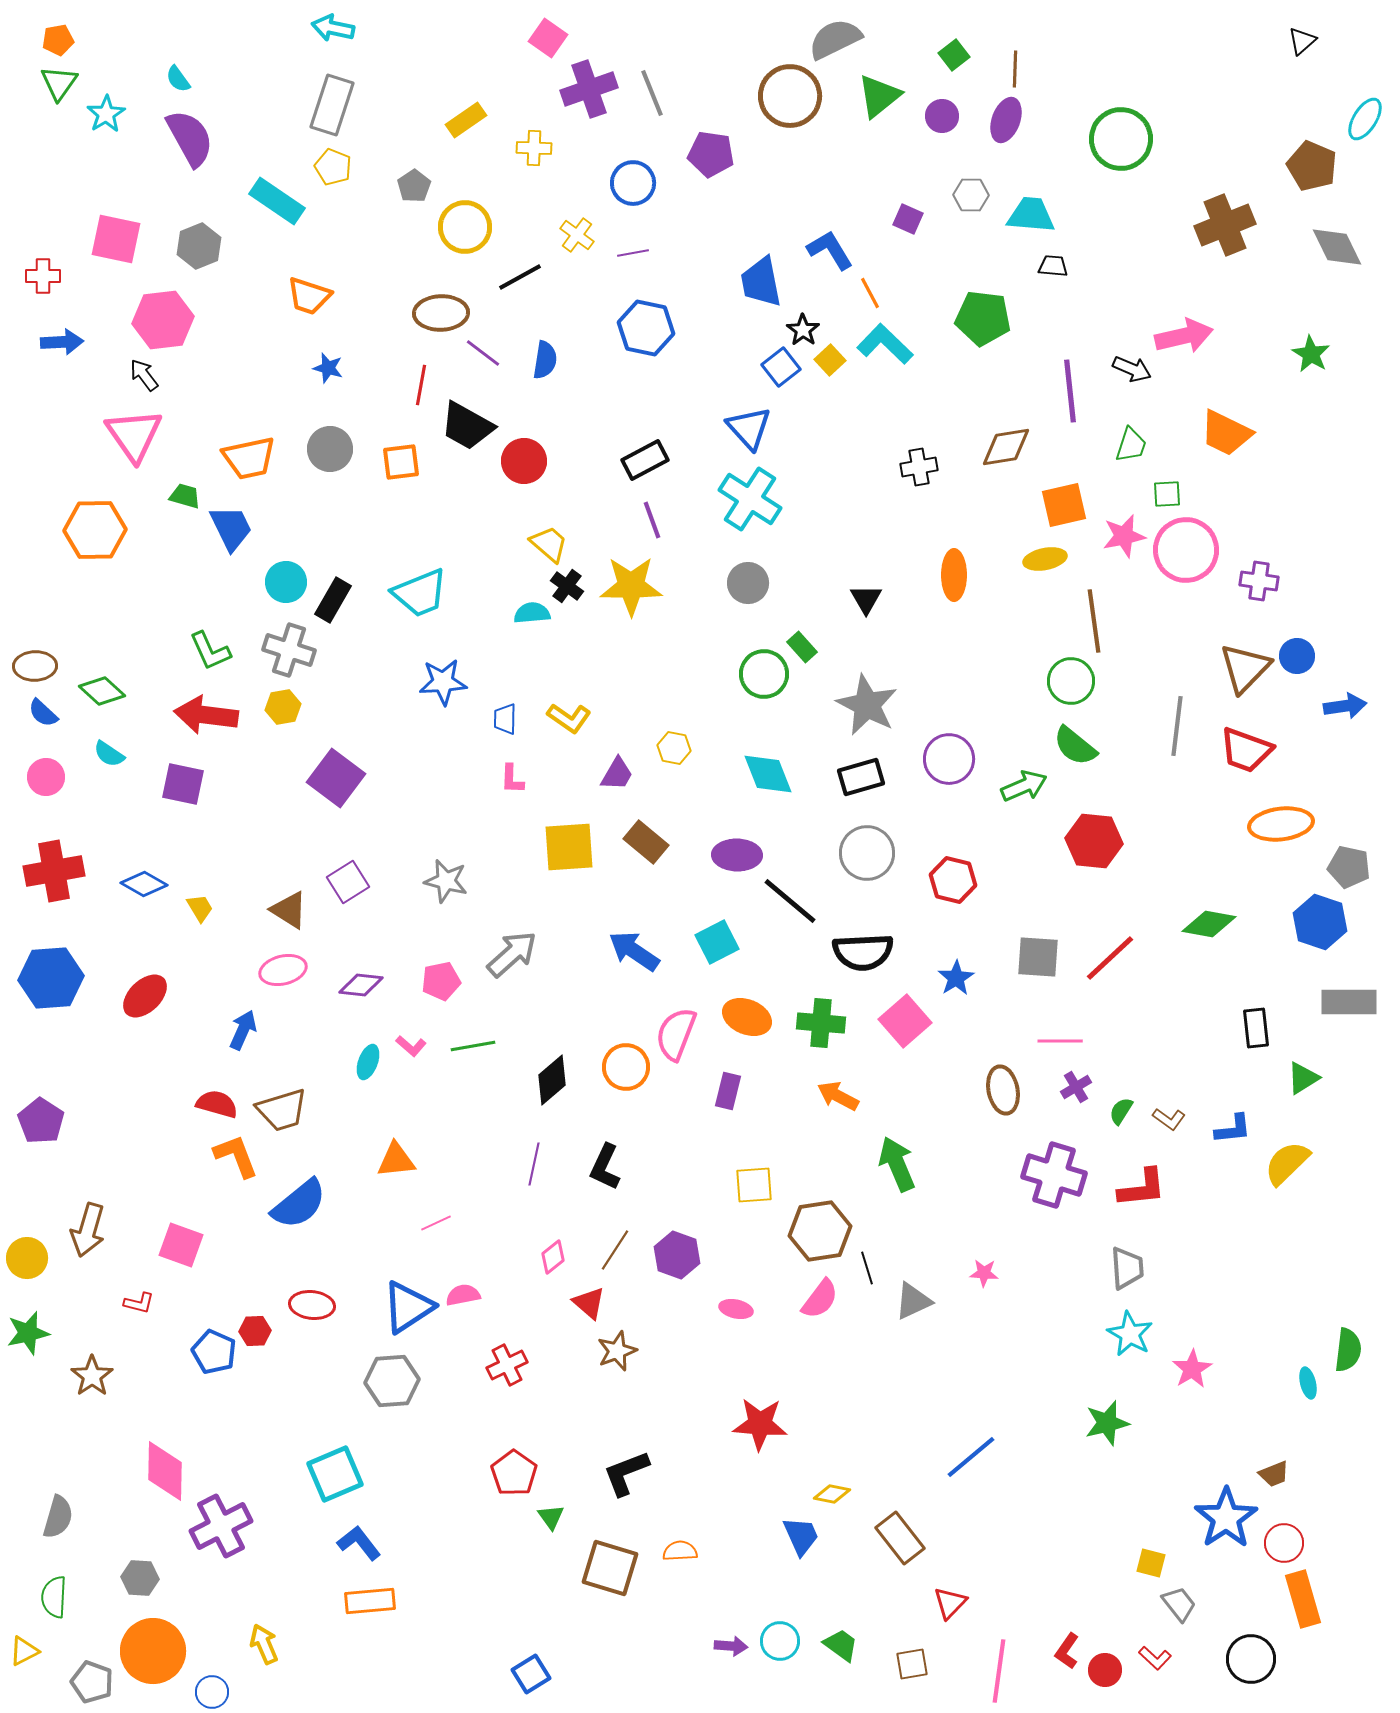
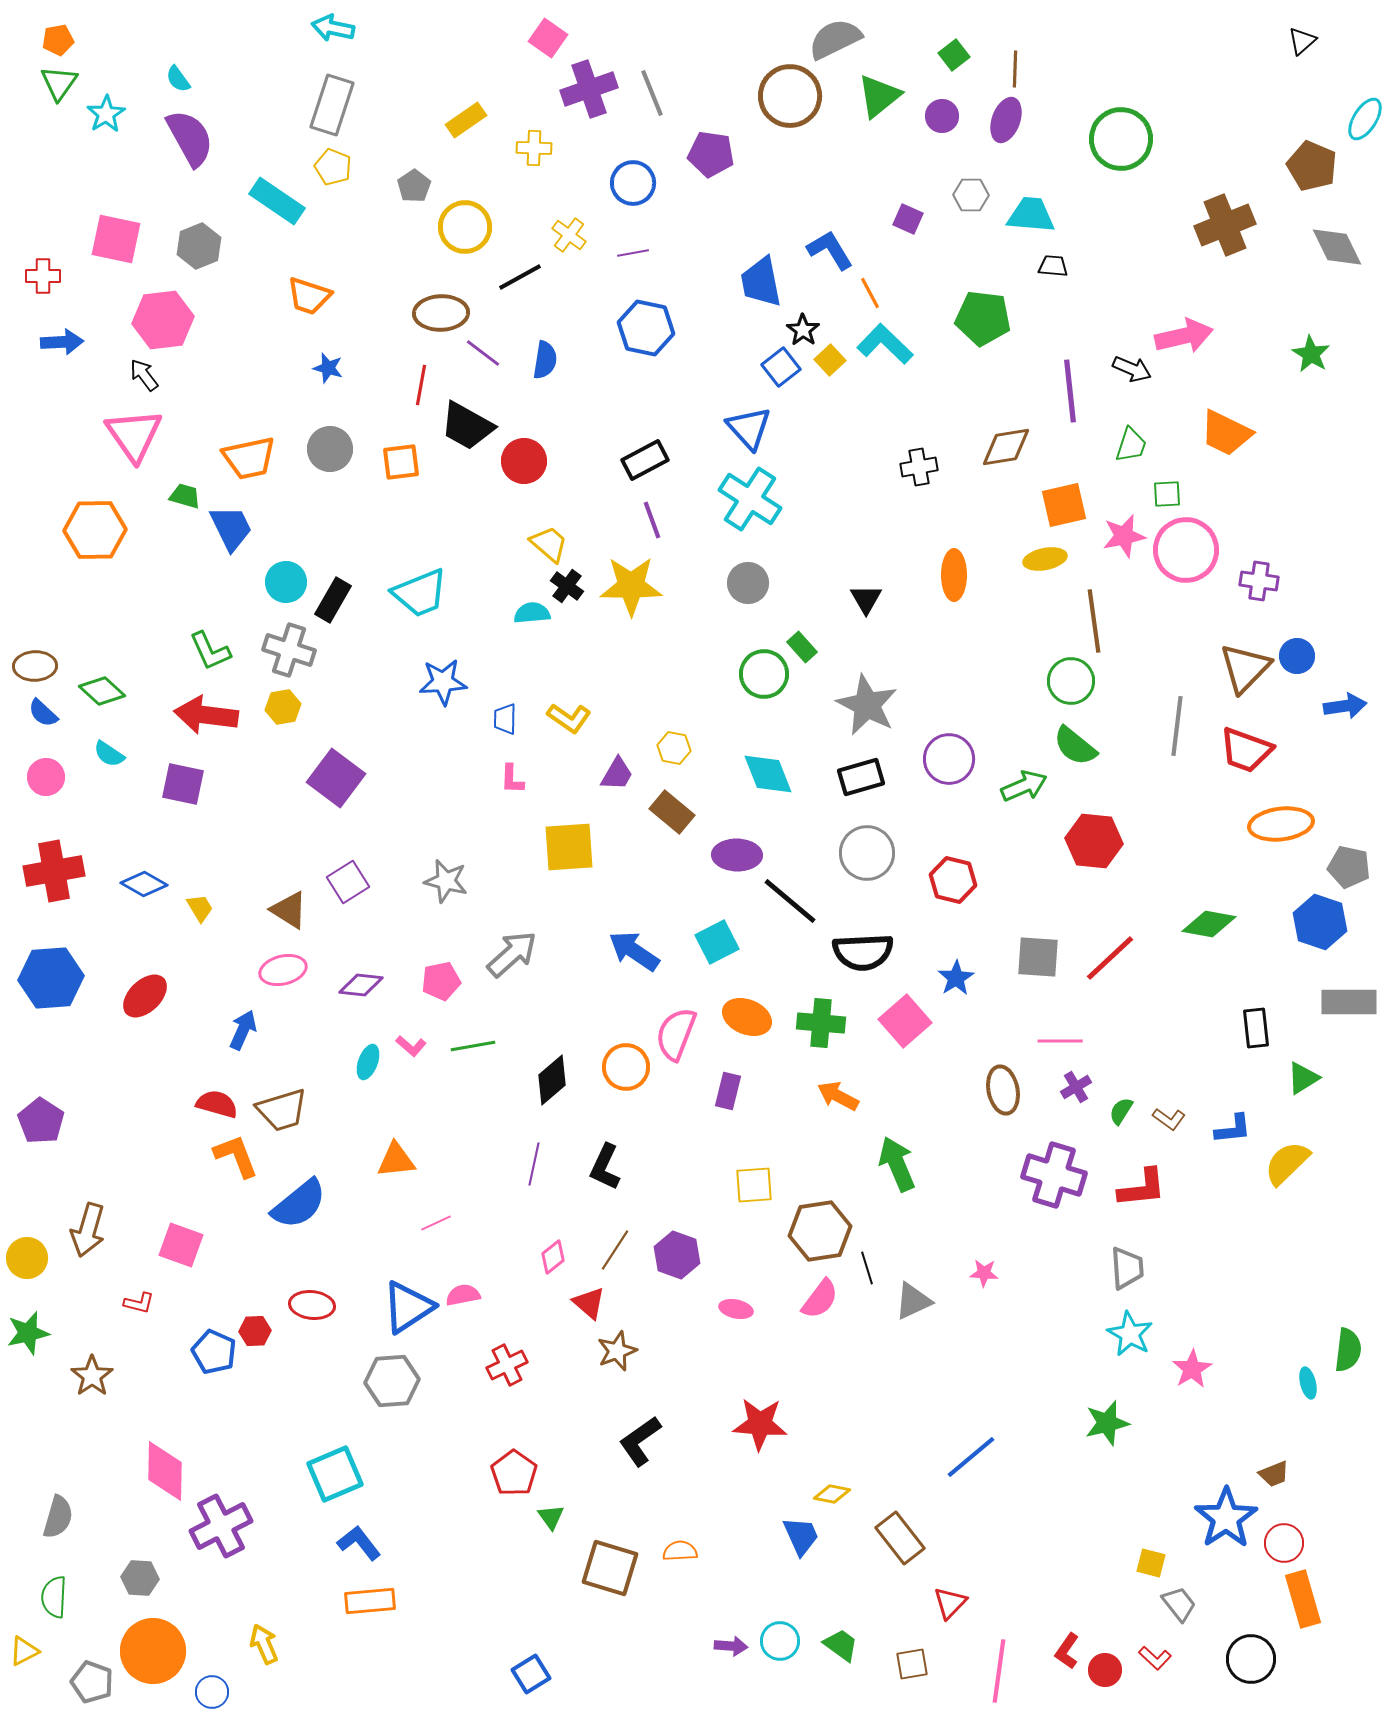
yellow cross at (577, 235): moved 8 px left
brown rectangle at (646, 842): moved 26 px right, 30 px up
black L-shape at (626, 1473): moved 14 px right, 32 px up; rotated 14 degrees counterclockwise
